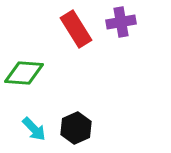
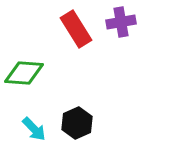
black hexagon: moved 1 px right, 5 px up
